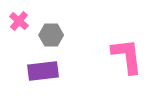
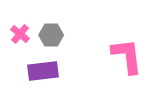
pink cross: moved 1 px right, 13 px down
